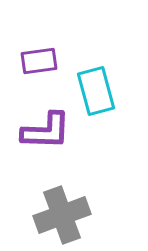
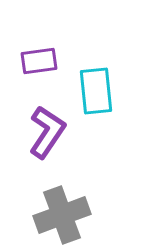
cyan rectangle: rotated 9 degrees clockwise
purple L-shape: moved 1 px right, 1 px down; rotated 58 degrees counterclockwise
